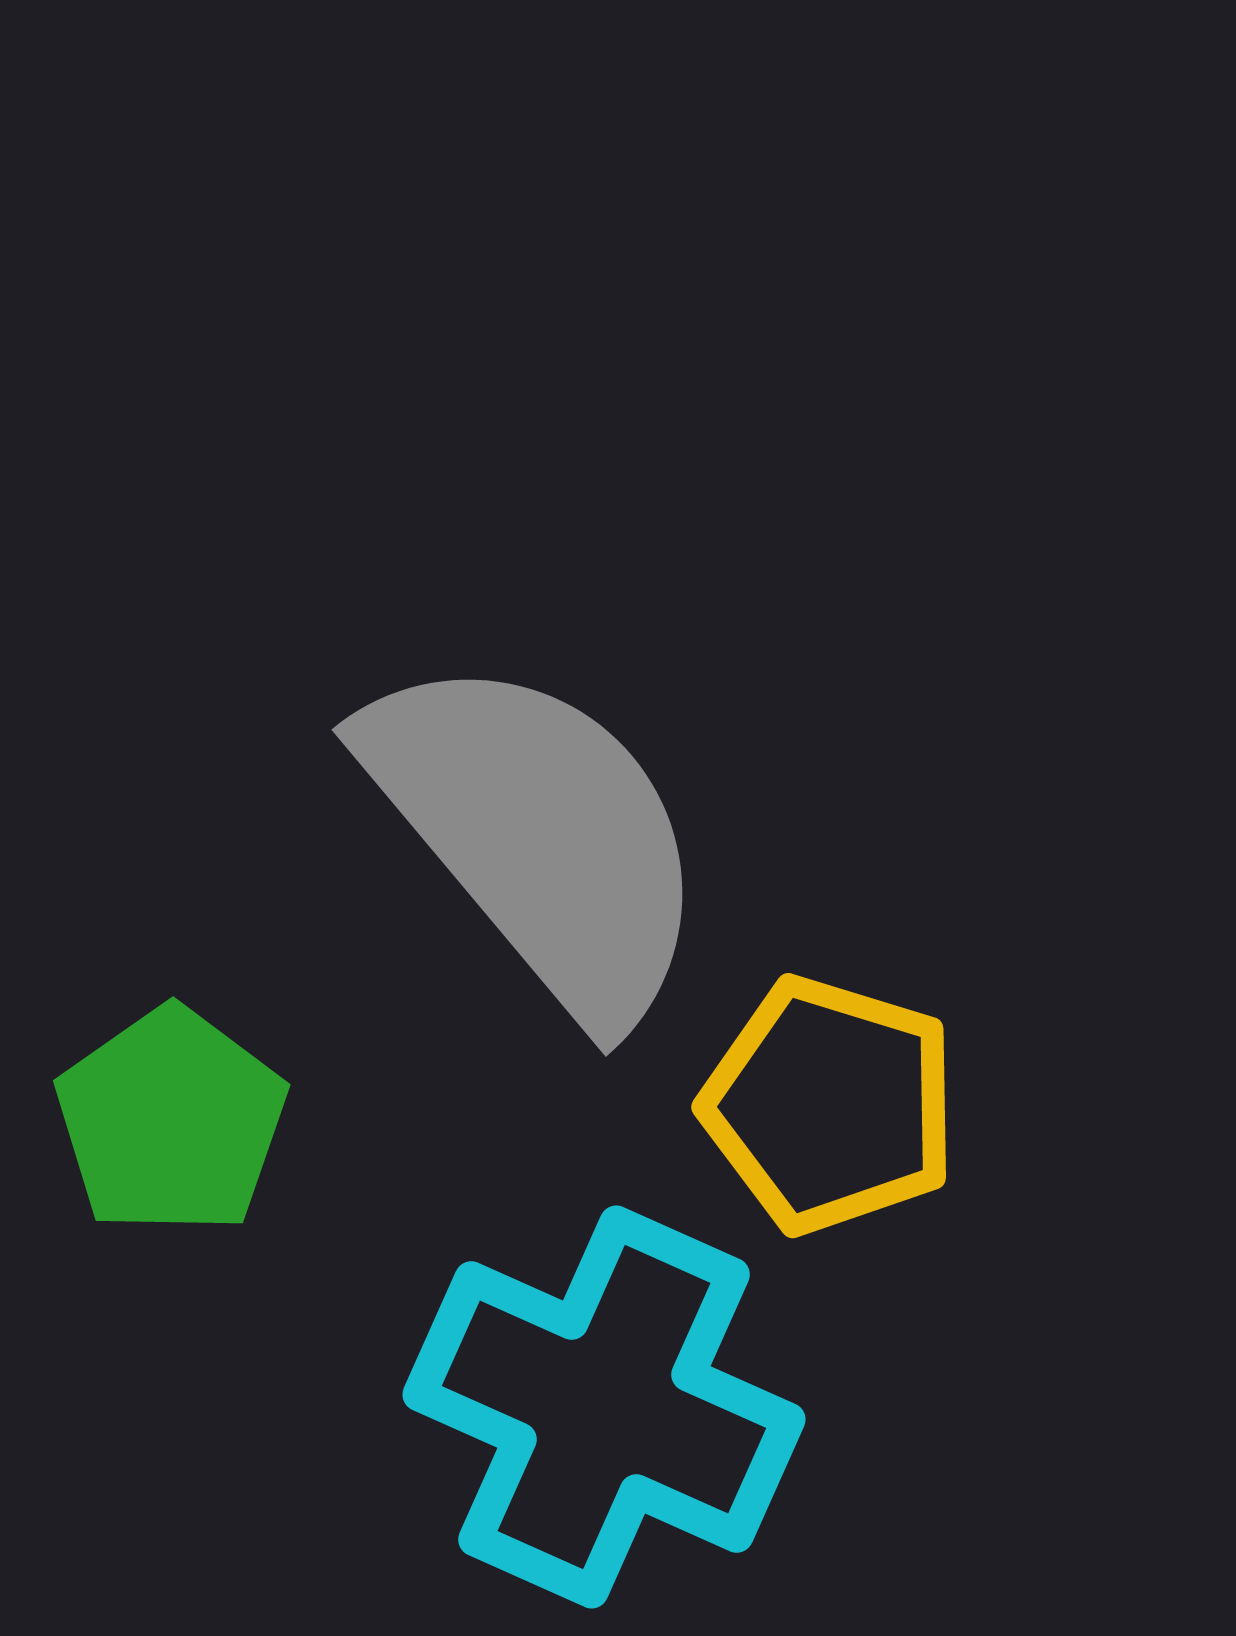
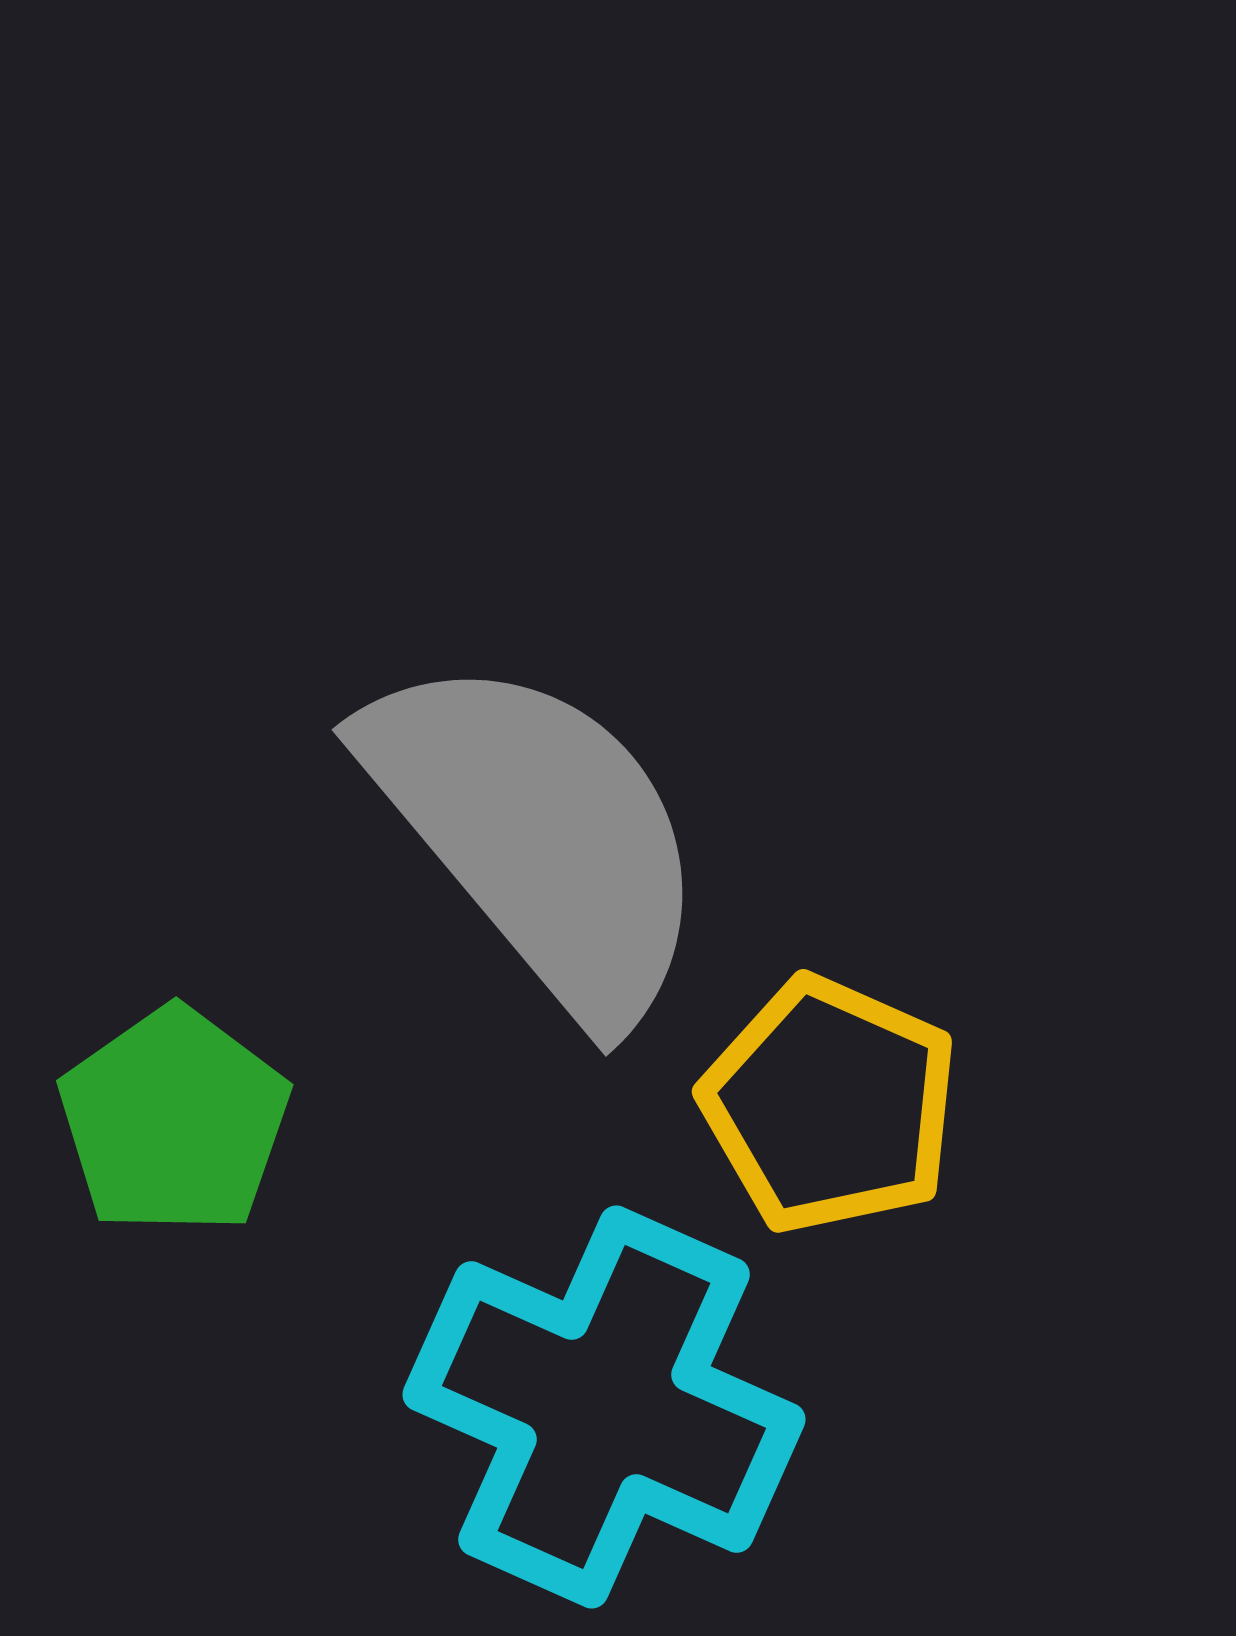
yellow pentagon: rotated 7 degrees clockwise
green pentagon: moved 3 px right
